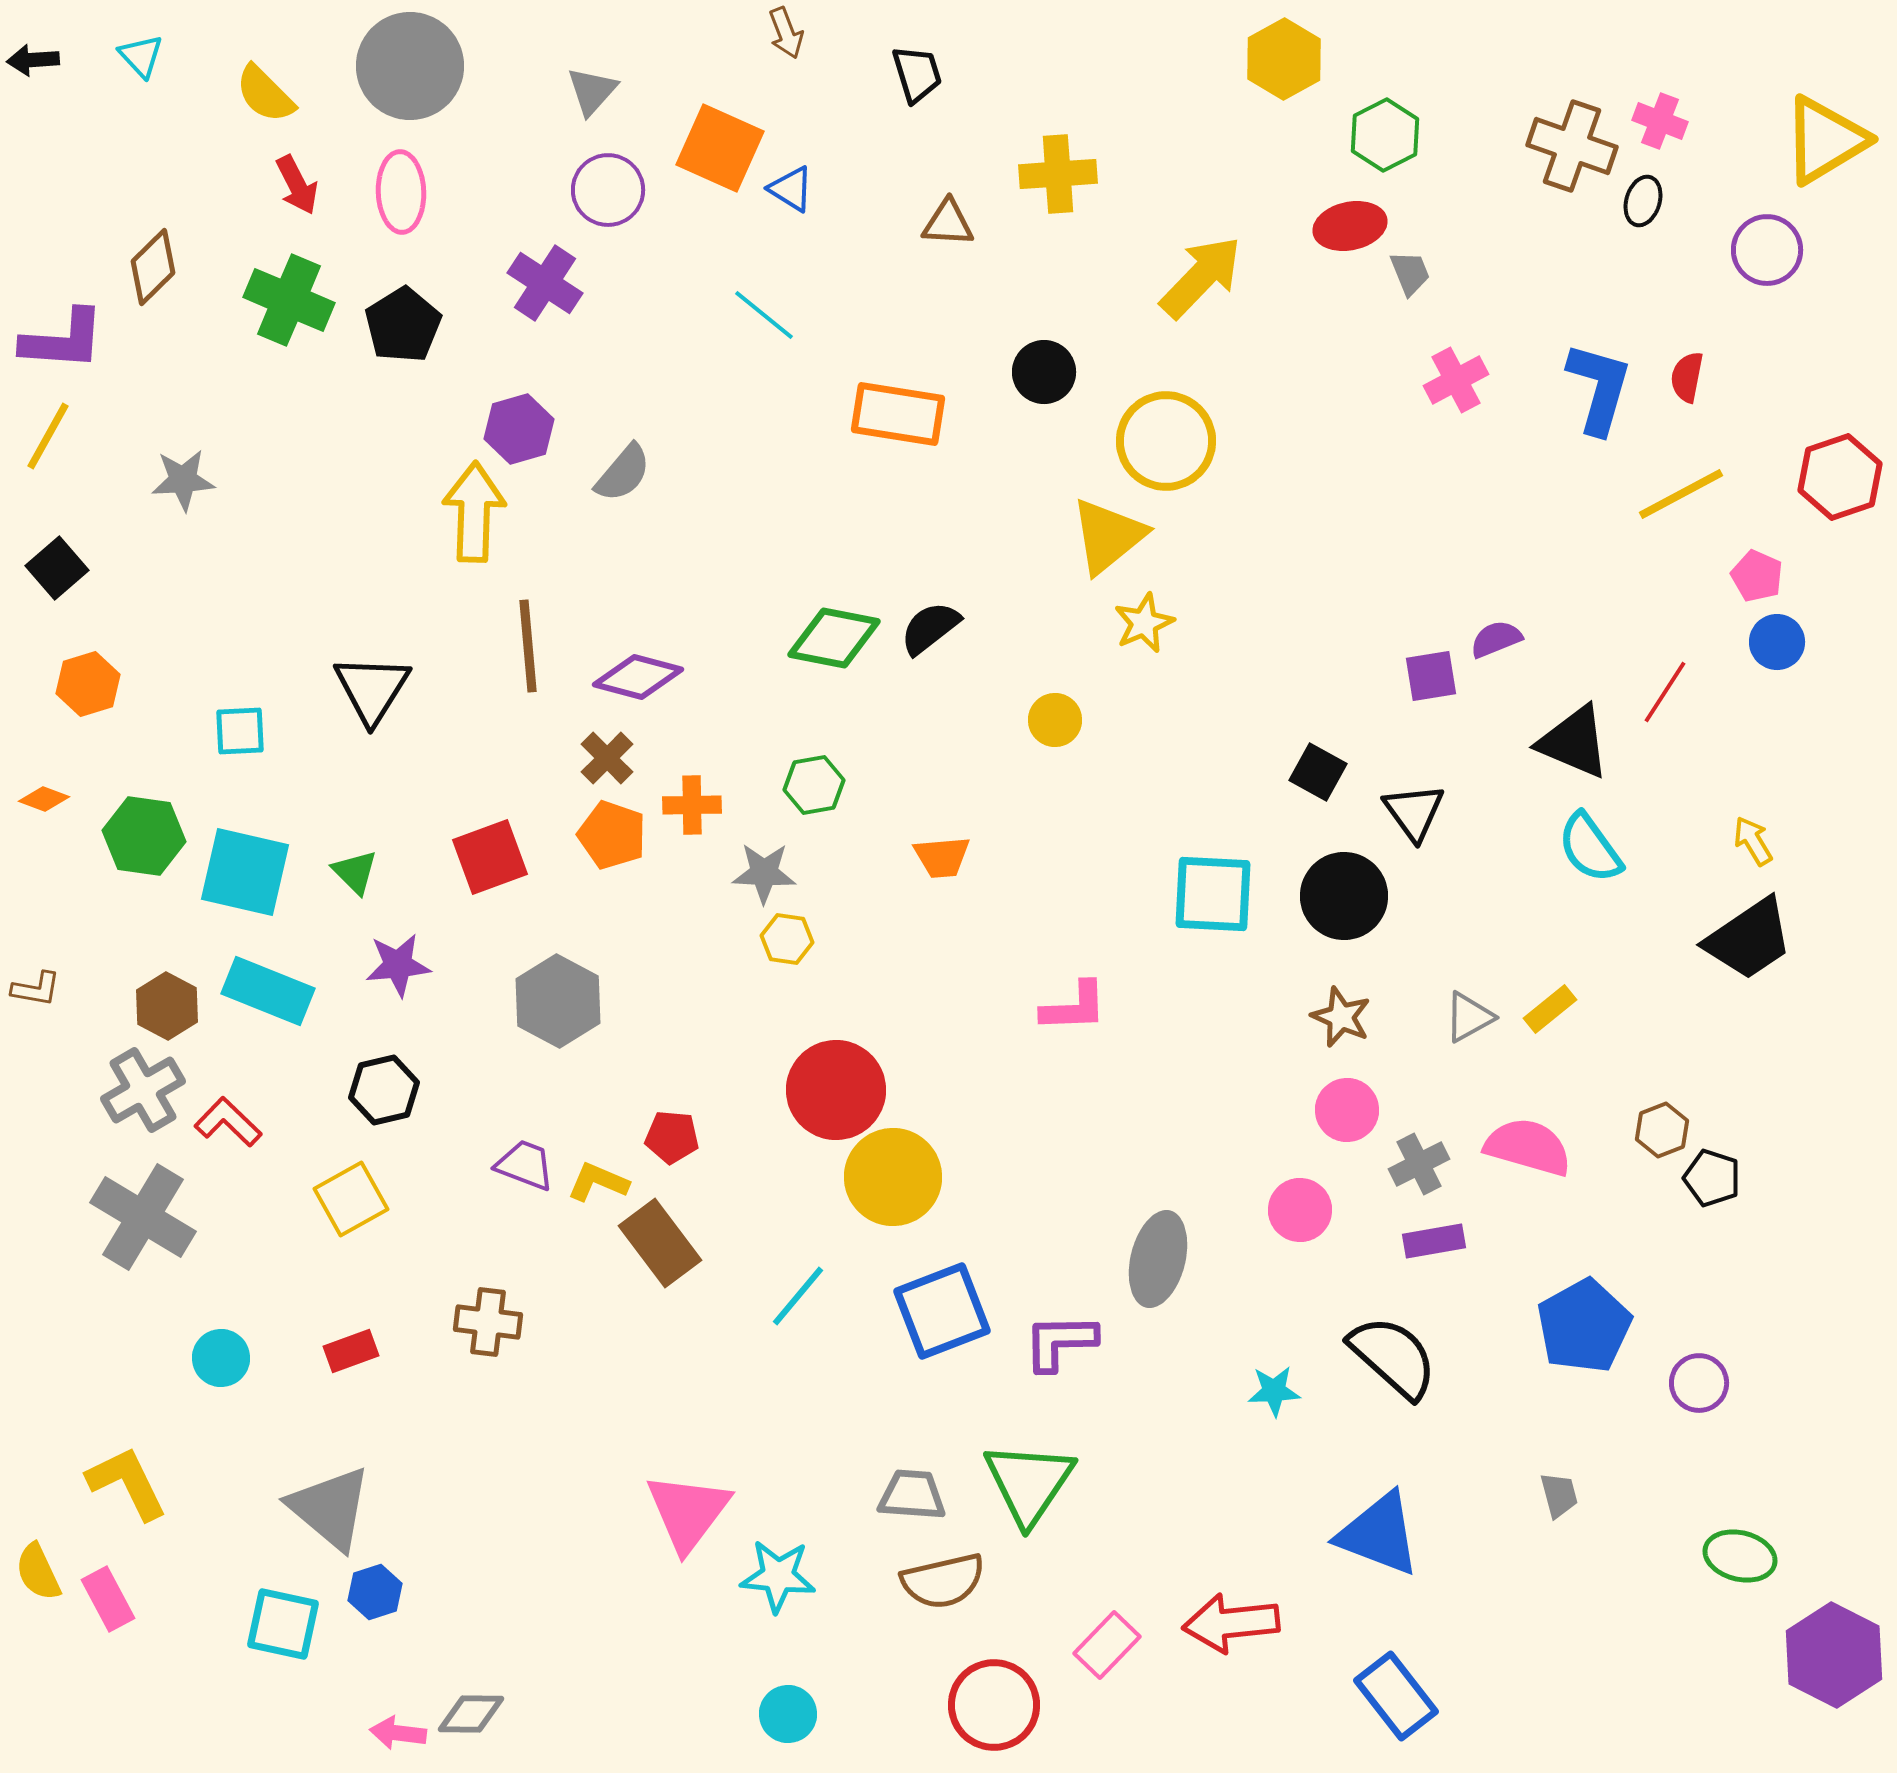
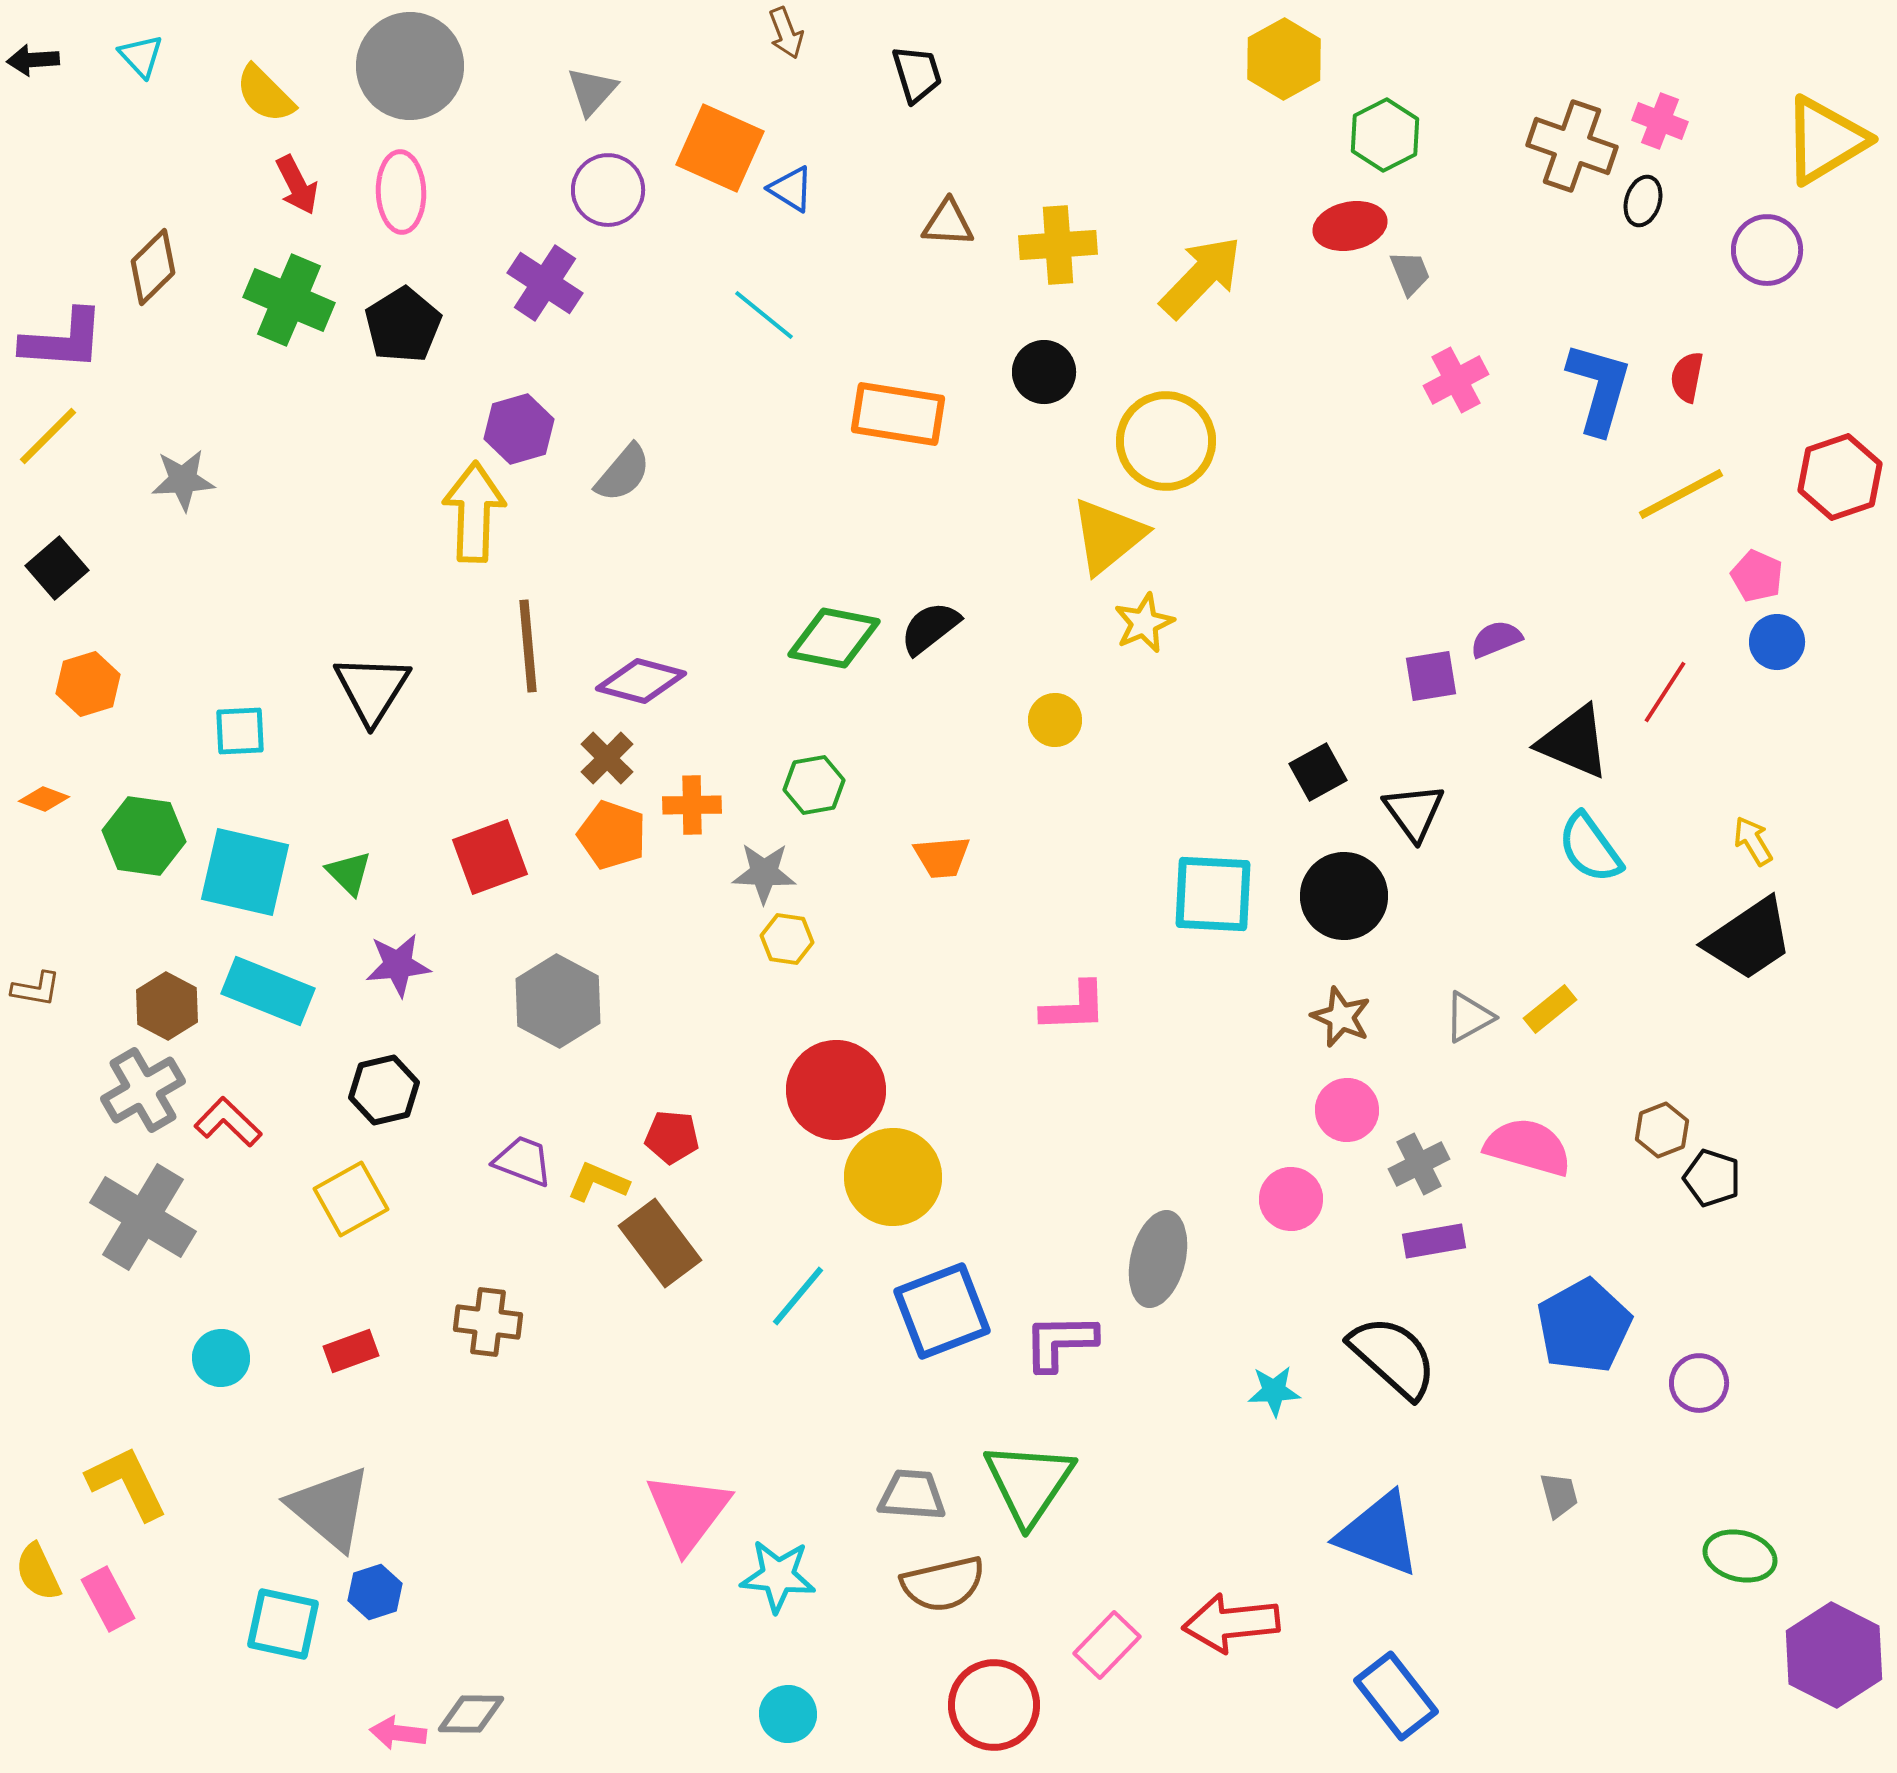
yellow cross at (1058, 174): moved 71 px down
yellow line at (48, 436): rotated 16 degrees clockwise
purple diamond at (638, 677): moved 3 px right, 4 px down
black square at (1318, 772): rotated 32 degrees clockwise
green triangle at (355, 872): moved 6 px left, 1 px down
purple trapezoid at (525, 1165): moved 2 px left, 4 px up
pink circle at (1300, 1210): moved 9 px left, 11 px up
brown semicircle at (943, 1581): moved 3 px down
